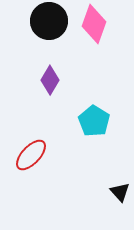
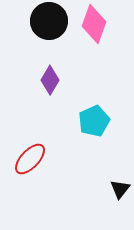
cyan pentagon: rotated 16 degrees clockwise
red ellipse: moved 1 px left, 4 px down
black triangle: moved 3 px up; rotated 20 degrees clockwise
